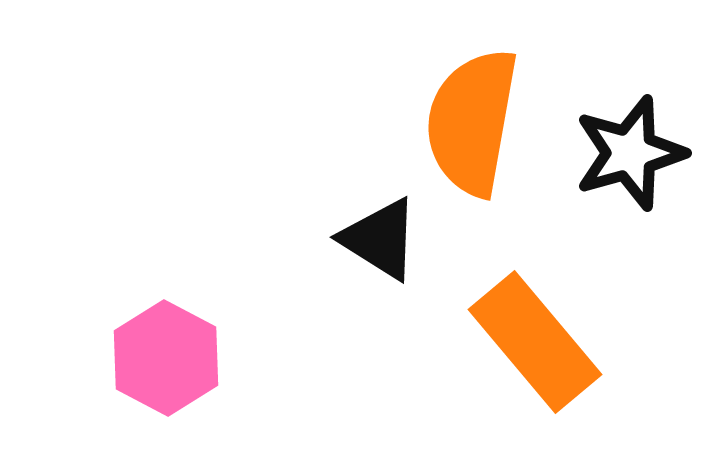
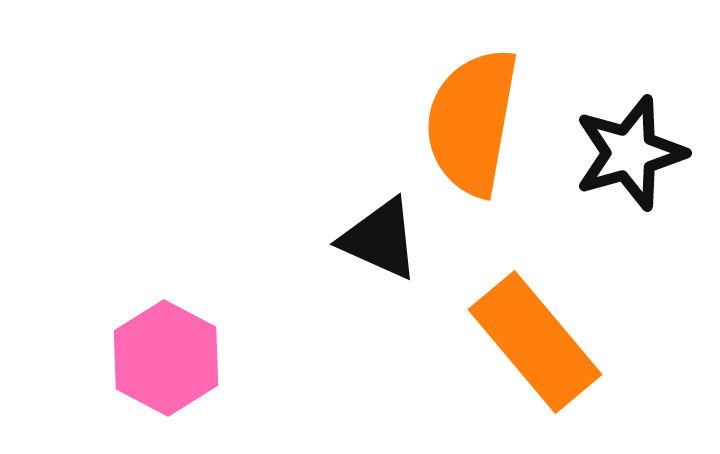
black triangle: rotated 8 degrees counterclockwise
